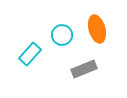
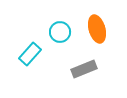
cyan circle: moved 2 px left, 3 px up
